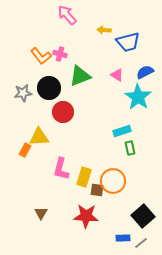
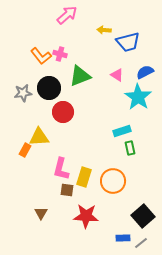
pink arrow: rotated 90 degrees clockwise
brown square: moved 30 px left
